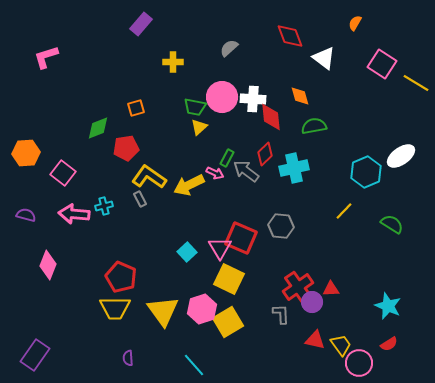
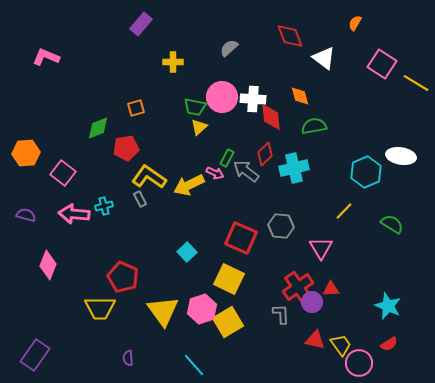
pink L-shape at (46, 57): rotated 40 degrees clockwise
white ellipse at (401, 156): rotated 44 degrees clockwise
pink triangle at (220, 248): moved 101 px right
red pentagon at (121, 277): moved 2 px right
yellow trapezoid at (115, 308): moved 15 px left
